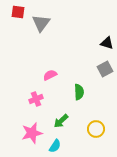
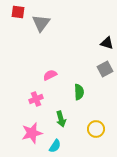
green arrow: moved 2 px up; rotated 63 degrees counterclockwise
